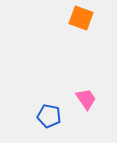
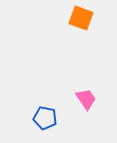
blue pentagon: moved 4 px left, 2 px down
